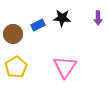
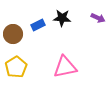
purple arrow: rotated 64 degrees counterclockwise
pink triangle: rotated 45 degrees clockwise
